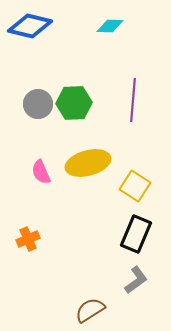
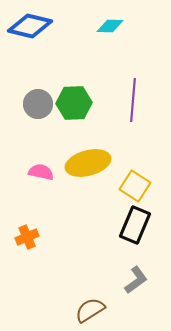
pink semicircle: rotated 125 degrees clockwise
black rectangle: moved 1 px left, 9 px up
orange cross: moved 1 px left, 2 px up
